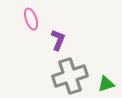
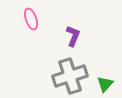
purple L-shape: moved 15 px right, 4 px up
green triangle: moved 1 px left; rotated 30 degrees counterclockwise
